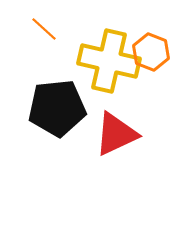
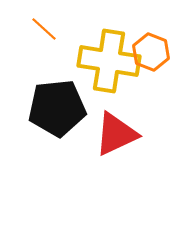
yellow cross: rotated 4 degrees counterclockwise
